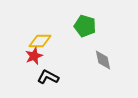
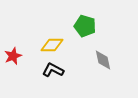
yellow diamond: moved 12 px right, 4 px down
red star: moved 21 px left
black L-shape: moved 5 px right, 7 px up
